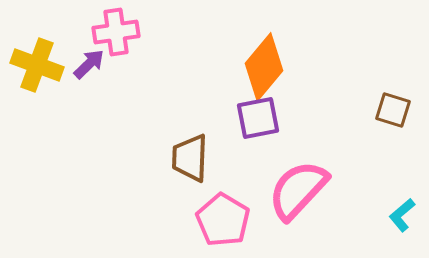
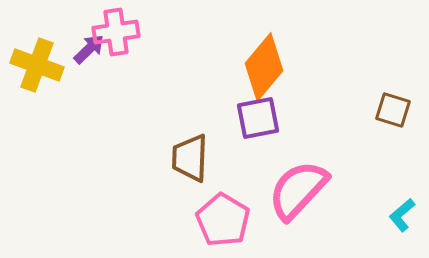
purple arrow: moved 15 px up
